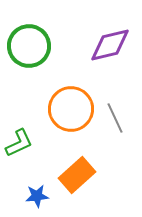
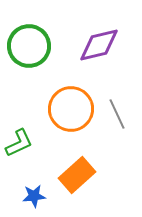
purple diamond: moved 11 px left
gray line: moved 2 px right, 4 px up
blue star: moved 3 px left
